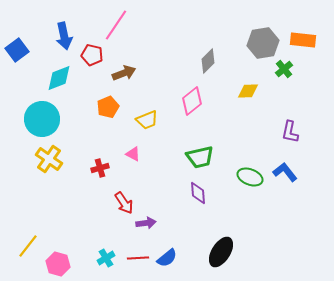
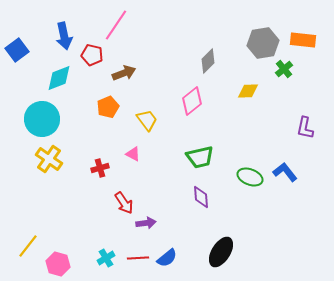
yellow trapezoid: rotated 105 degrees counterclockwise
purple L-shape: moved 15 px right, 4 px up
purple diamond: moved 3 px right, 4 px down
